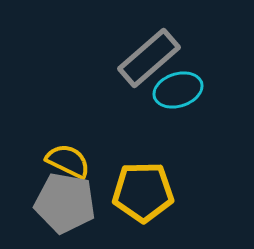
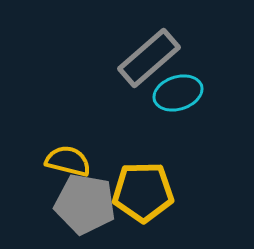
cyan ellipse: moved 3 px down
yellow semicircle: rotated 12 degrees counterclockwise
gray pentagon: moved 20 px right, 1 px down
